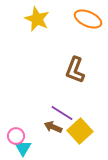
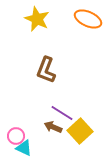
brown L-shape: moved 29 px left
cyan triangle: moved 1 px right; rotated 36 degrees counterclockwise
